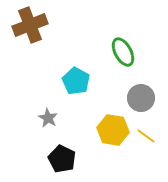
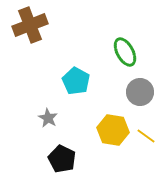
green ellipse: moved 2 px right
gray circle: moved 1 px left, 6 px up
